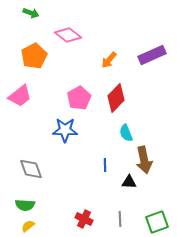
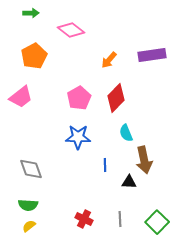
green arrow: rotated 21 degrees counterclockwise
pink diamond: moved 3 px right, 5 px up
purple rectangle: rotated 16 degrees clockwise
pink trapezoid: moved 1 px right, 1 px down
blue star: moved 13 px right, 7 px down
green semicircle: moved 3 px right
green square: rotated 25 degrees counterclockwise
yellow semicircle: moved 1 px right
